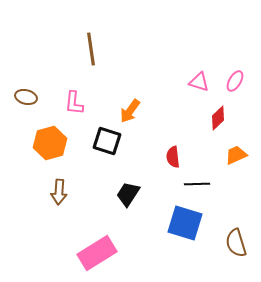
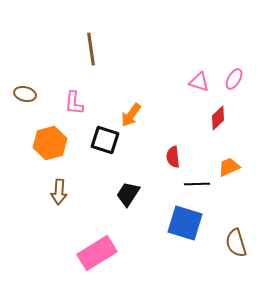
pink ellipse: moved 1 px left, 2 px up
brown ellipse: moved 1 px left, 3 px up
orange arrow: moved 1 px right, 4 px down
black square: moved 2 px left, 1 px up
orange trapezoid: moved 7 px left, 12 px down
